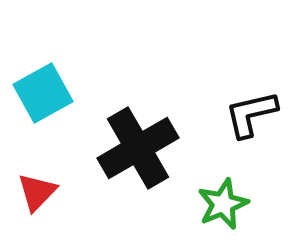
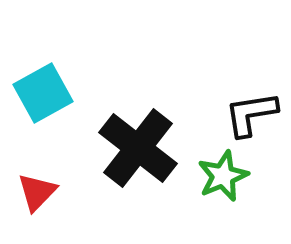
black L-shape: rotated 4 degrees clockwise
black cross: rotated 22 degrees counterclockwise
green star: moved 28 px up
